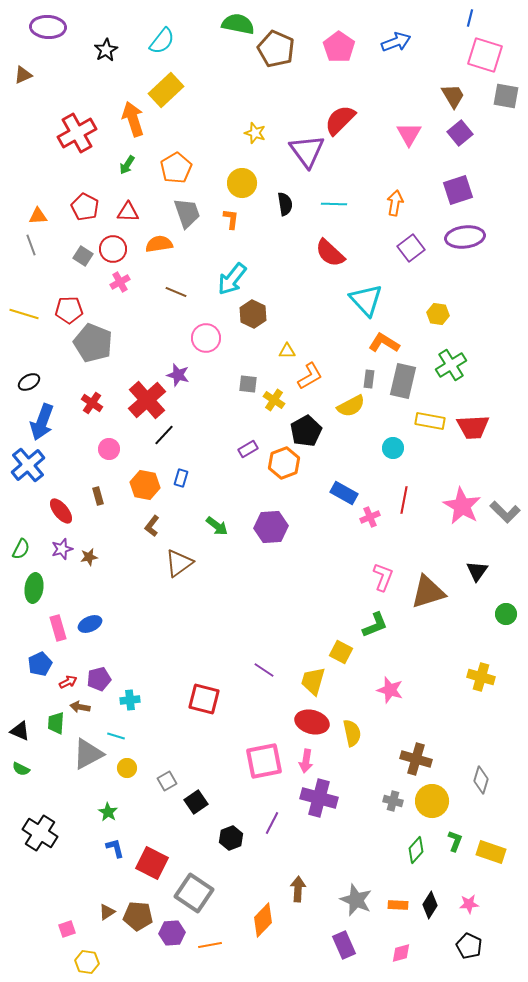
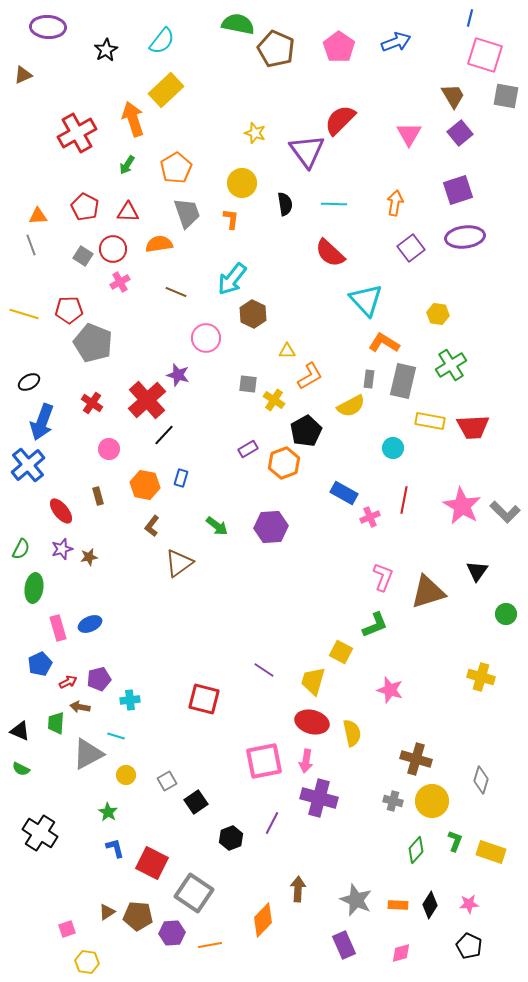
yellow circle at (127, 768): moved 1 px left, 7 px down
